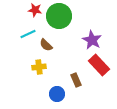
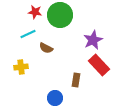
red star: moved 2 px down
green circle: moved 1 px right, 1 px up
purple star: moved 1 px right; rotated 18 degrees clockwise
brown semicircle: moved 3 px down; rotated 16 degrees counterclockwise
yellow cross: moved 18 px left
brown rectangle: rotated 32 degrees clockwise
blue circle: moved 2 px left, 4 px down
